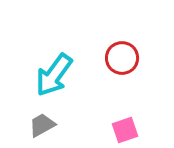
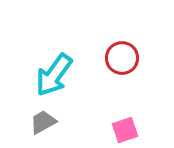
gray trapezoid: moved 1 px right, 3 px up
